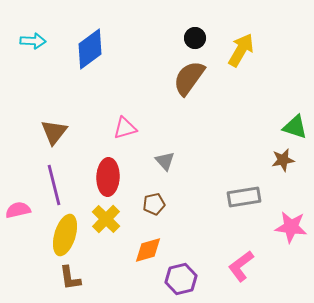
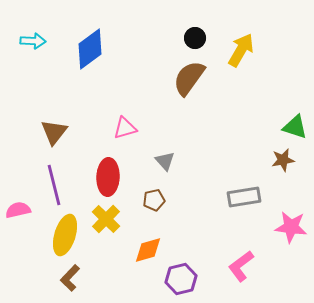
brown pentagon: moved 4 px up
brown L-shape: rotated 52 degrees clockwise
